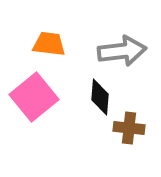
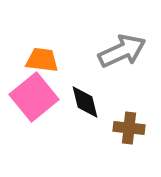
orange trapezoid: moved 7 px left, 16 px down
gray arrow: rotated 18 degrees counterclockwise
black diamond: moved 15 px left, 5 px down; rotated 18 degrees counterclockwise
